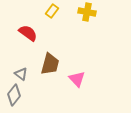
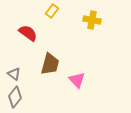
yellow cross: moved 5 px right, 8 px down
gray triangle: moved 7 px left
pink triangle: moved 1 px down
gray diamond: moved 1 px right, 2 px down
